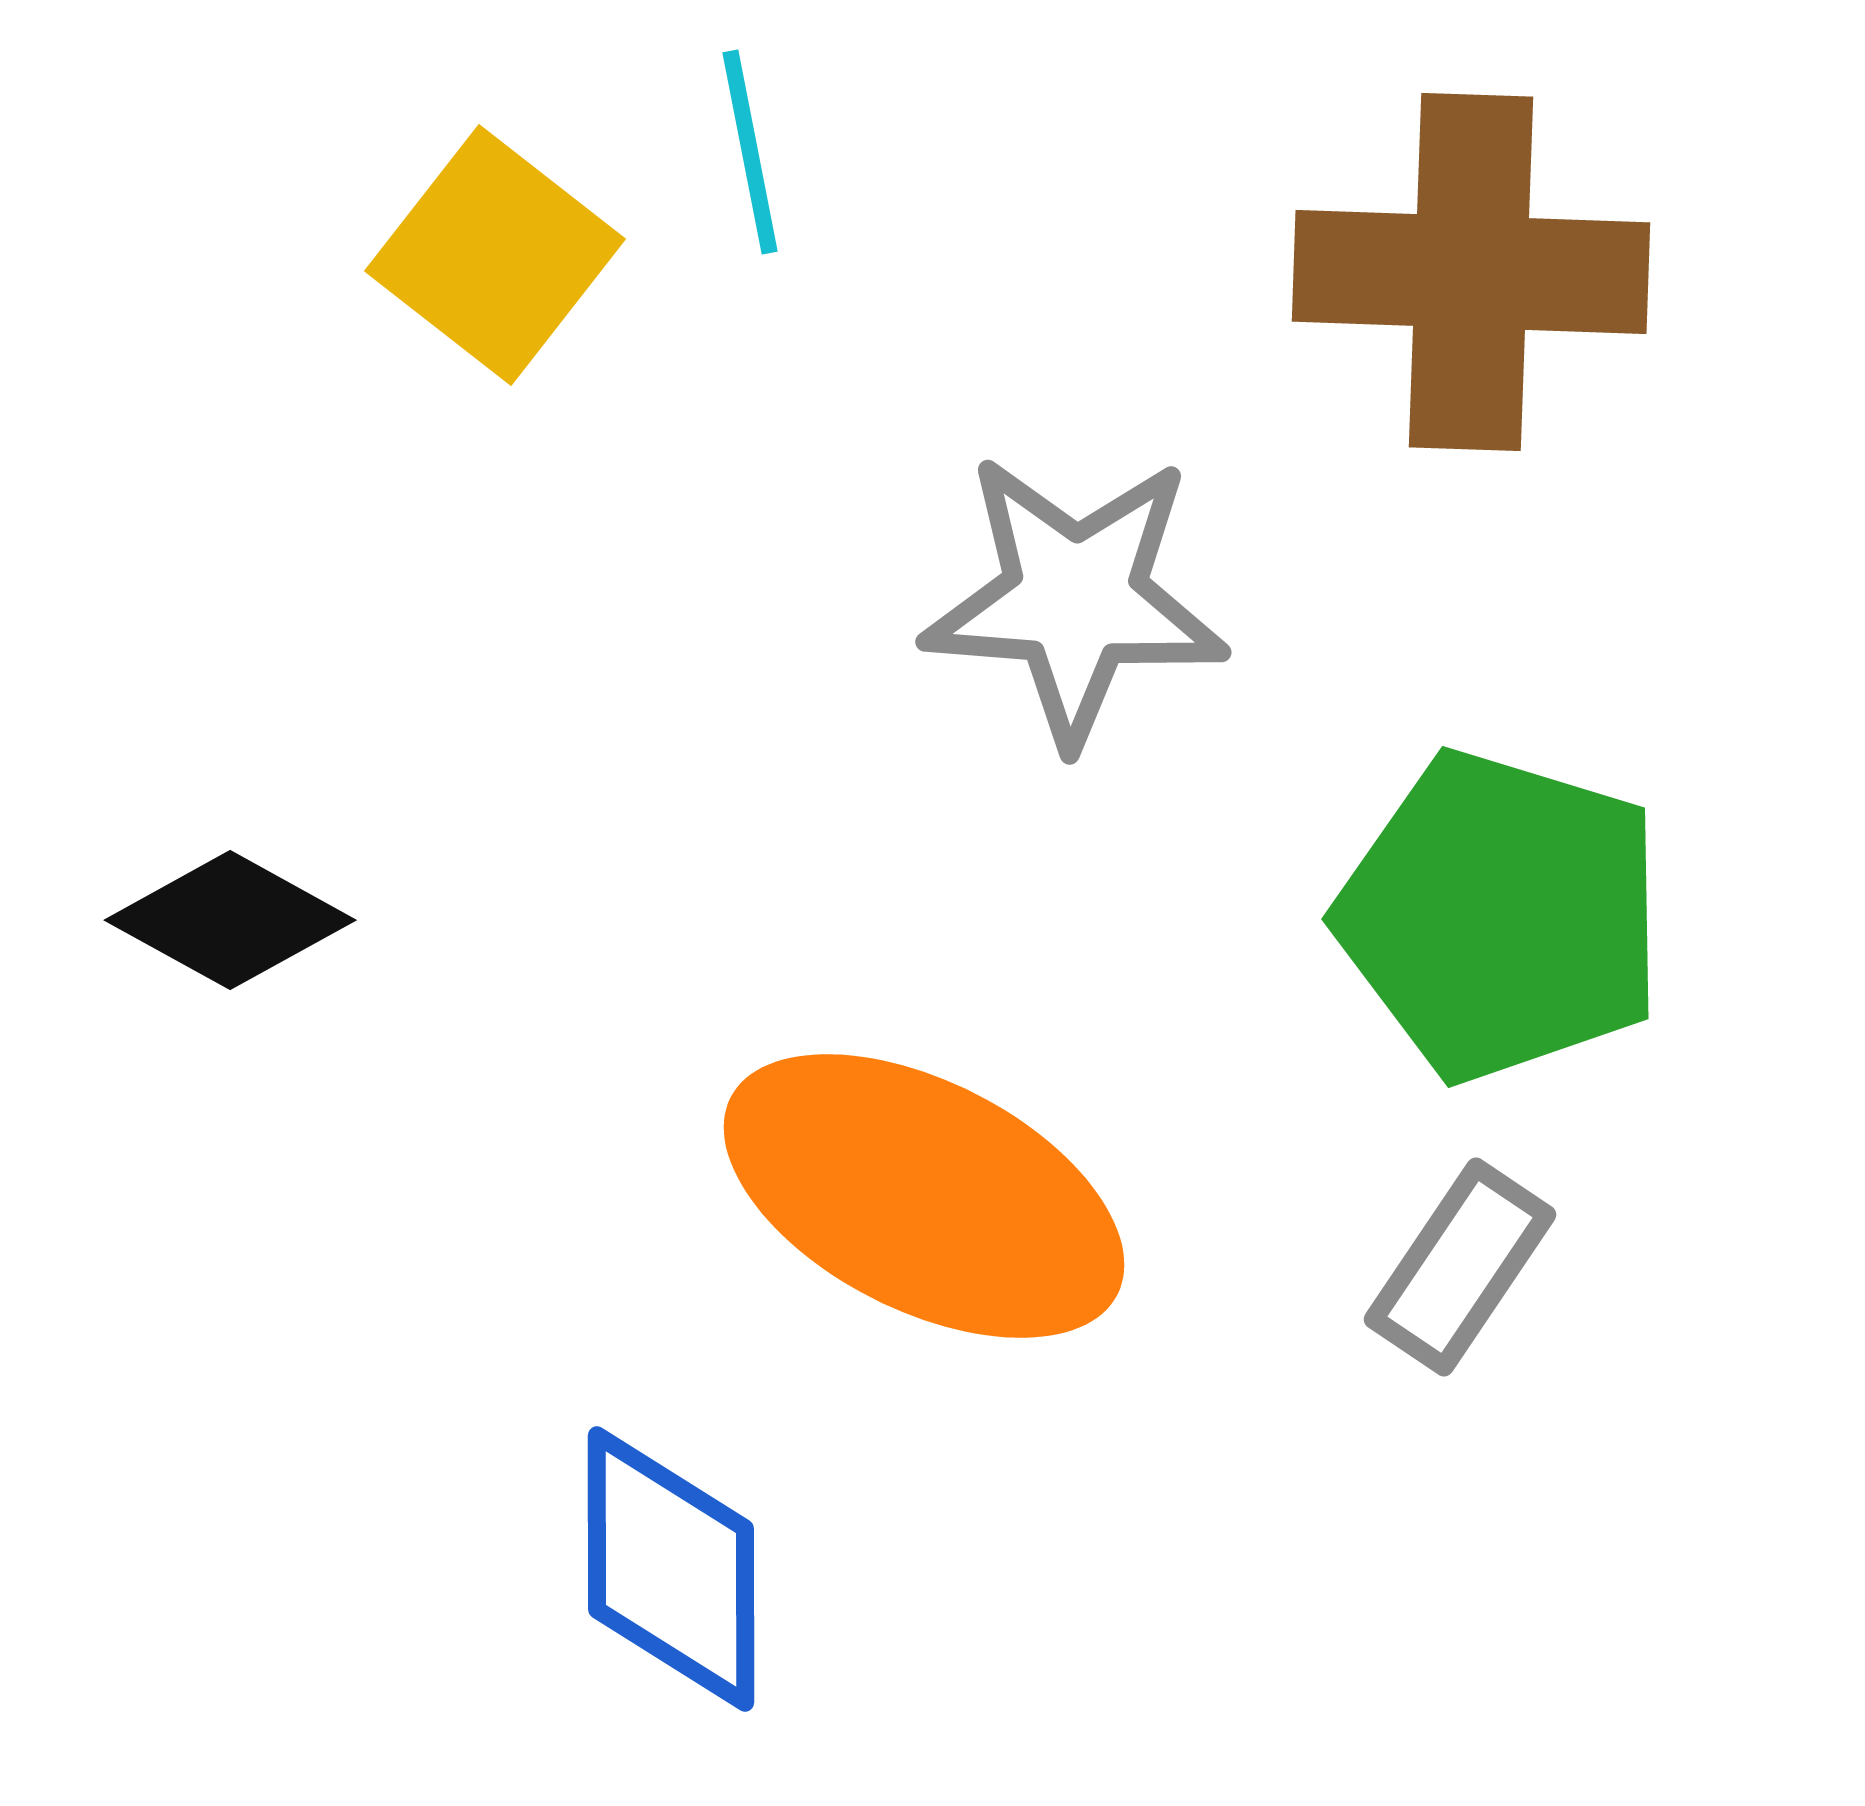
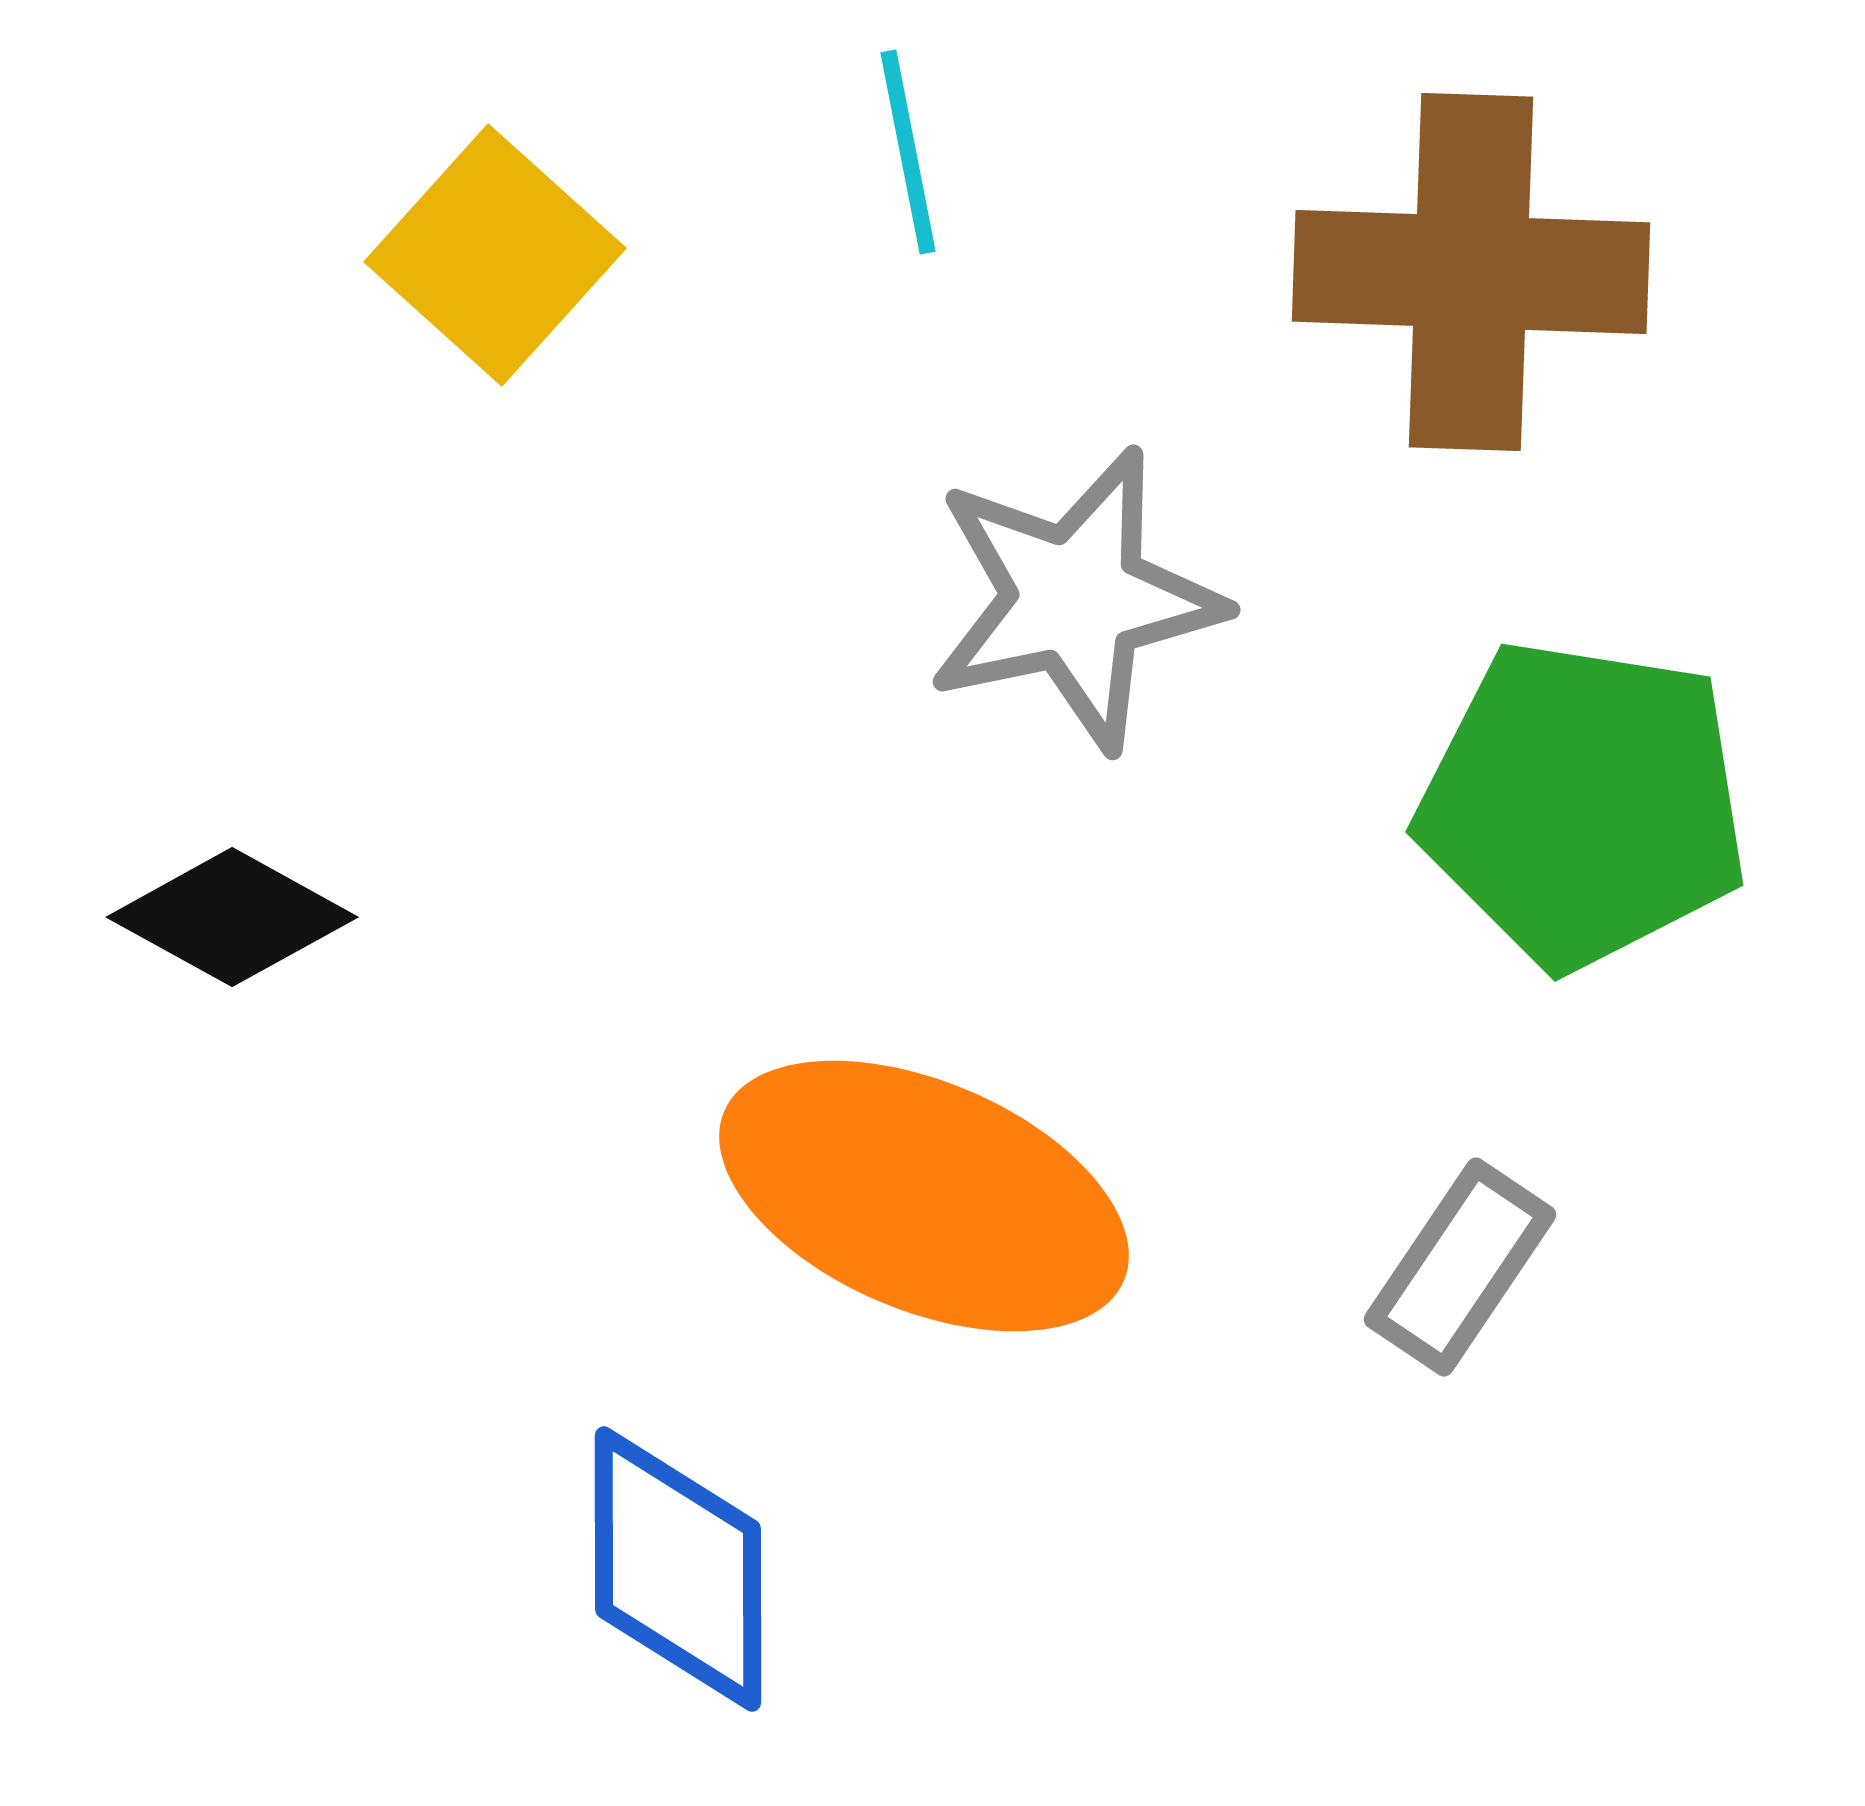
cyan line: moved 158 px right
yellow square: rotated 4 degrees clockwise
gray star: rotated 16 degrees counterclockwise
green pentagon: moved 82 px right, 112 px up; rotated 8 degrees counterclockwise
black diamond: moved 2 px right, 3 px up
orange ellipse: rotated 4 degrees counterclockwise
blue diamond: moved 7 px right
